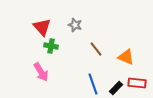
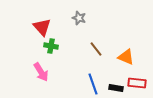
gray star: moved 4 px right, 7 px up
black rectangle: rotated 56 degrees clockwise
